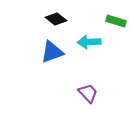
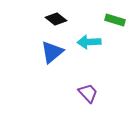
green rectangle: moved 1 px left, 1 px up
blue triangle: rotated 20 degrees counterclockwise
